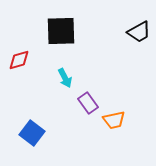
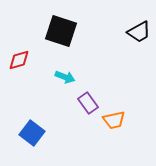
black square: rotated 20 degrees clockwise
cyan arrow: moved 1 px up; rotated 42 degrees counterclockwise
